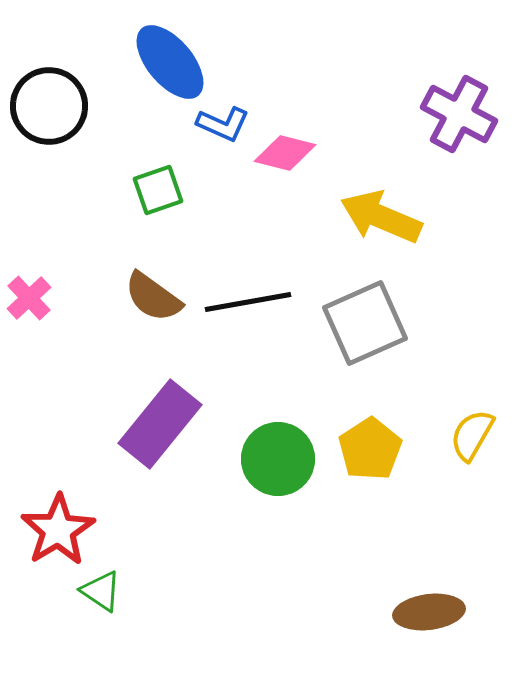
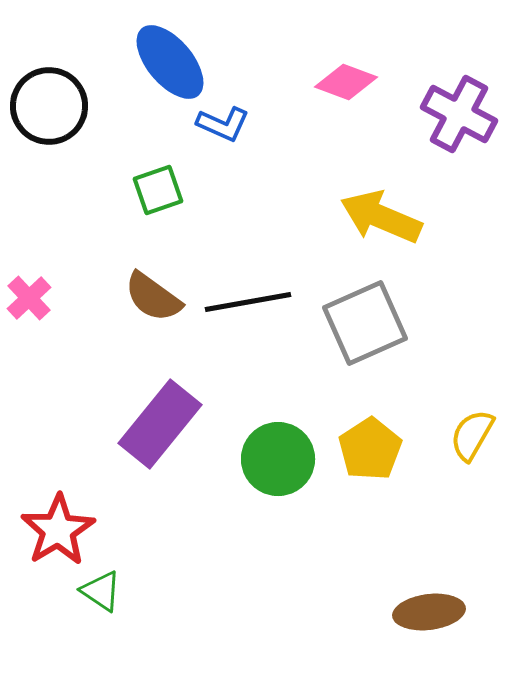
pink diamond: moved 61 px right, 71 px up; rotated 6 degrees clockwise
